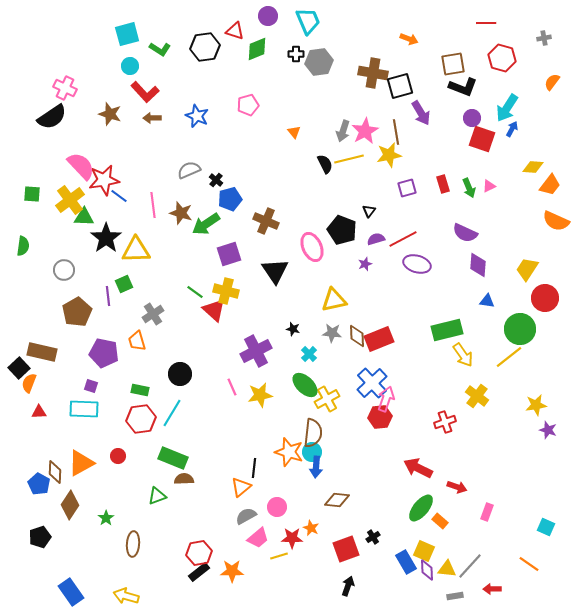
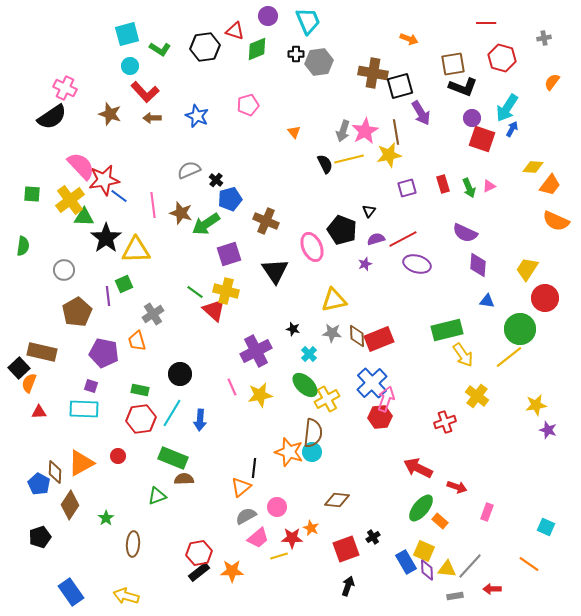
blue arrow at (316, 467): moved 116 px left, 47 px up
